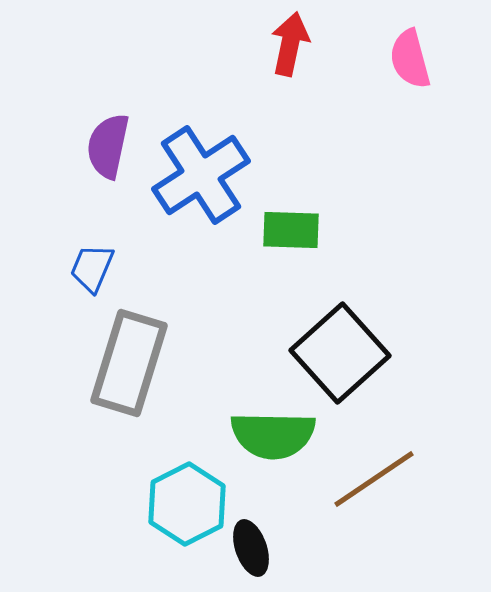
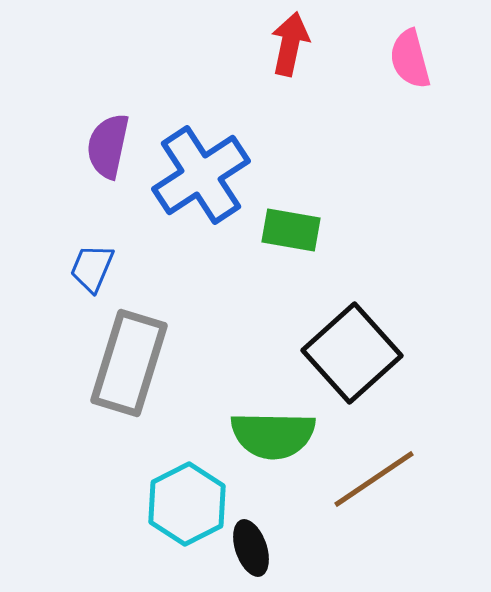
green rectangle: rotated 8 degrees clockwise
black square: moved 12 px right
